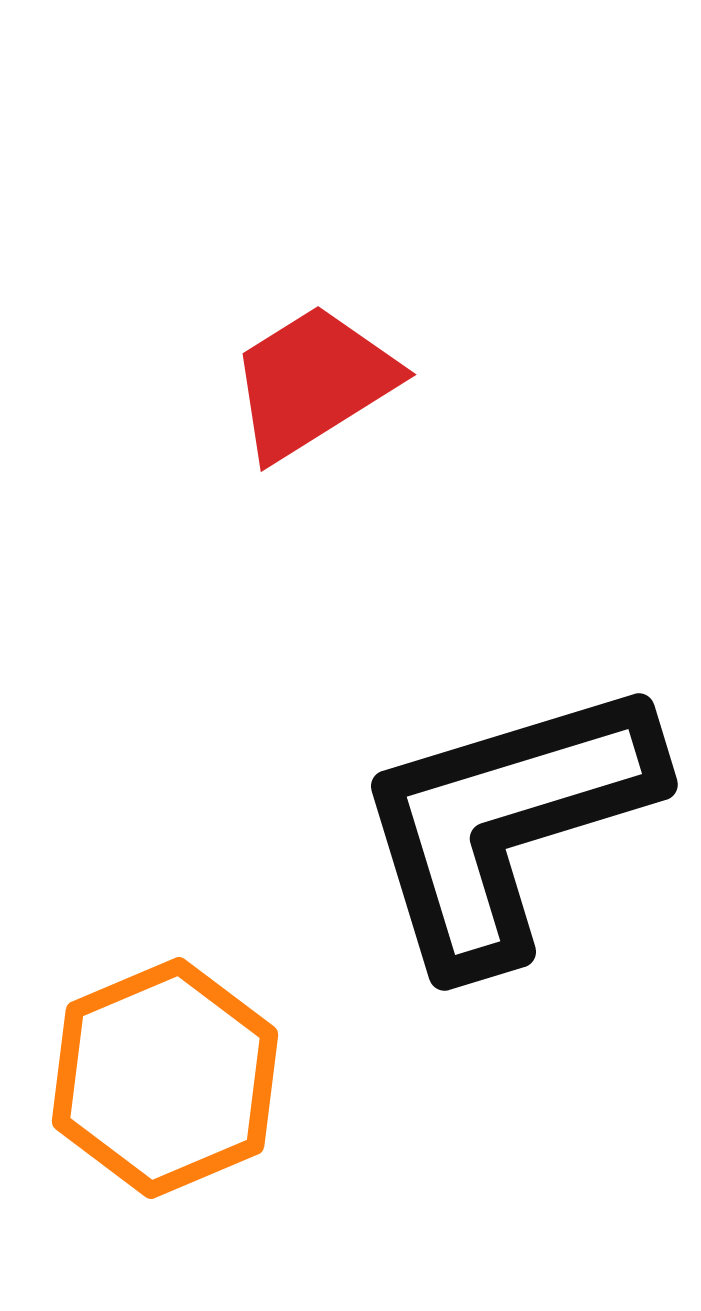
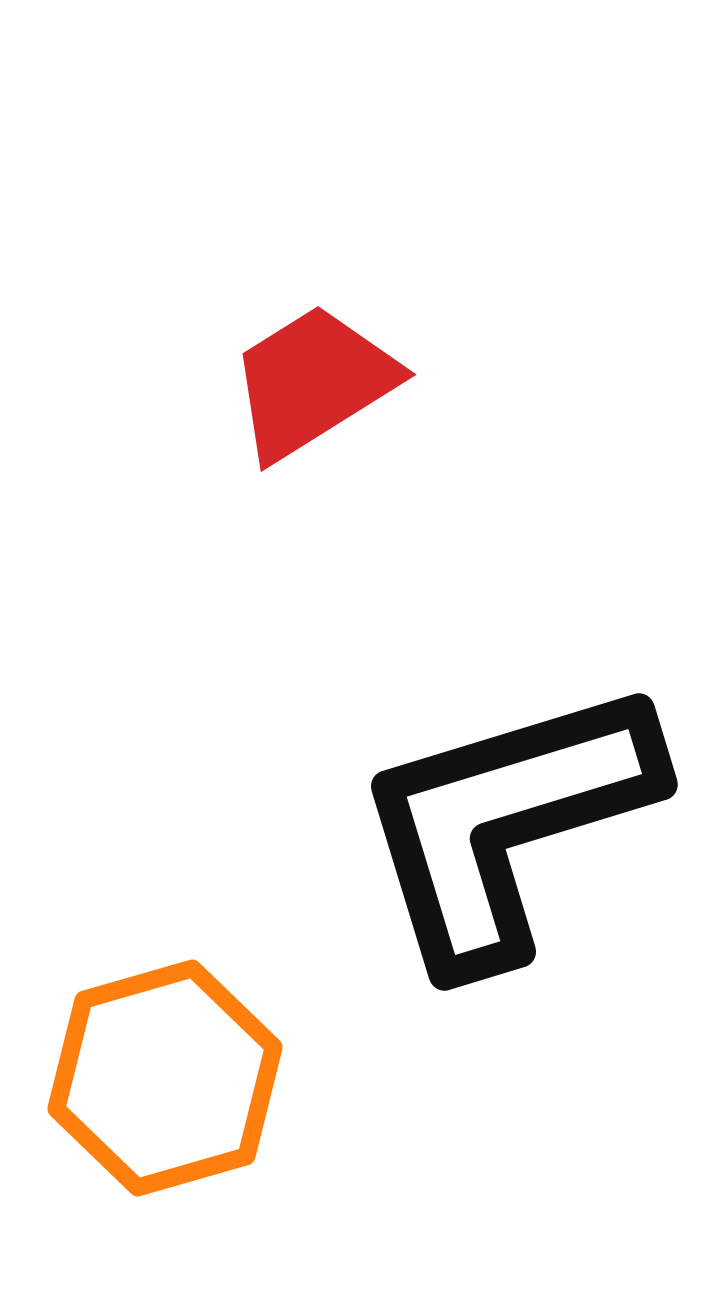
orange hexagon: rotated 7 degrees clockwise
